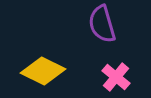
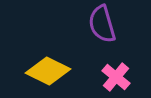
yellow diamond: moved 5 px right
